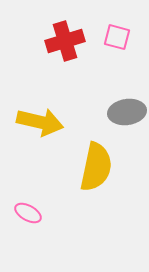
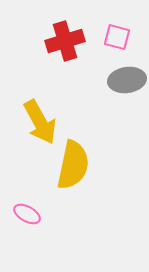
gray ellipse: moved 32 px up
yellow arrow: rotated 48 degrees clockwise
yellow semicircle: moved 23 px left, 2 px up
pink ellipse: moved 1 px left, 1 px down
